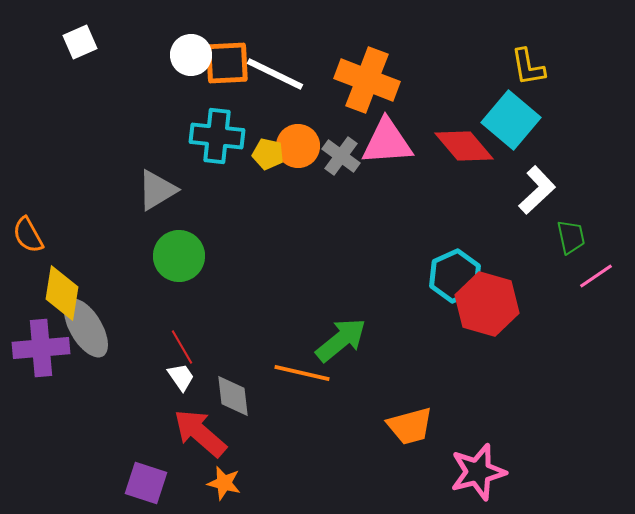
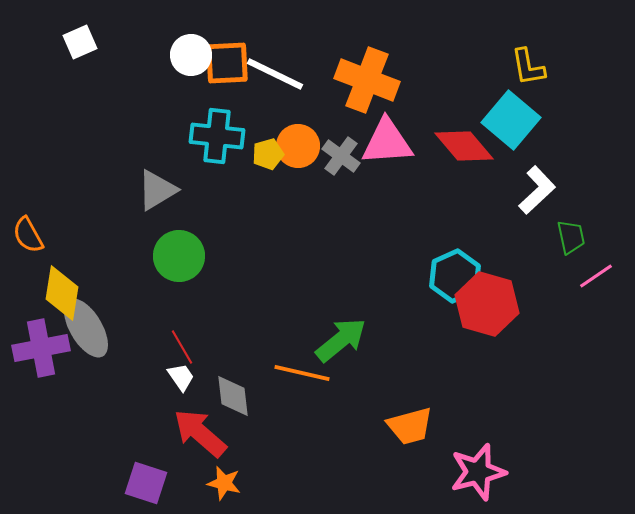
yellow pentagon: rotated 28 degrees counterclockwise
purple cross: rotated 6 degrees counterclockwise
